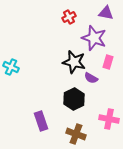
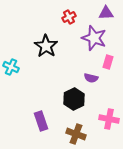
purple triangle: rotated 14 degrees counterclockwise
black star: moved 28 px left, 16 px up; rotated 20 degrees clockwise
purple semicircle: rotated 16 degrees counterclockwise
